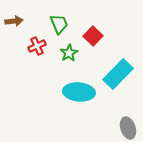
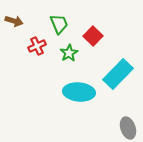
brown arrow: rotated 24 degrees clockwise
